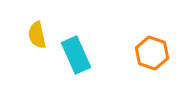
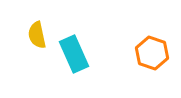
cyan rectangle: moved 2 px left, 1 px up
